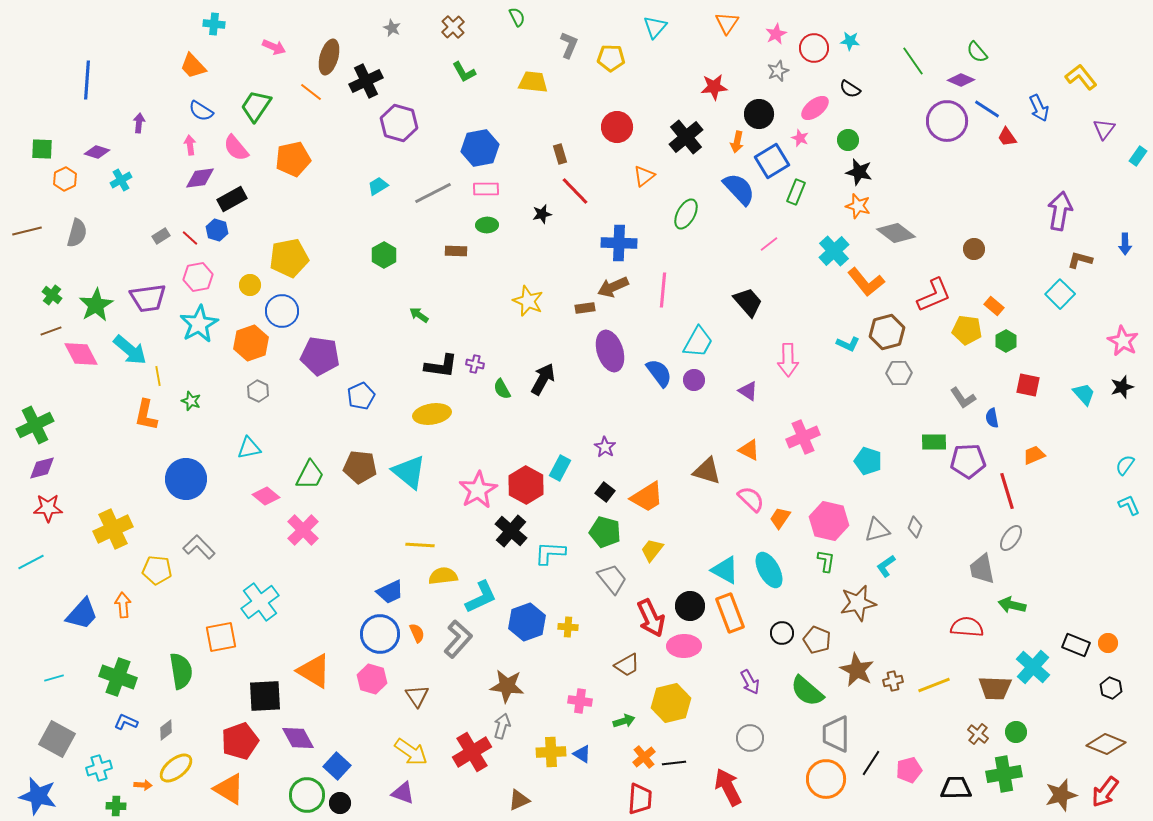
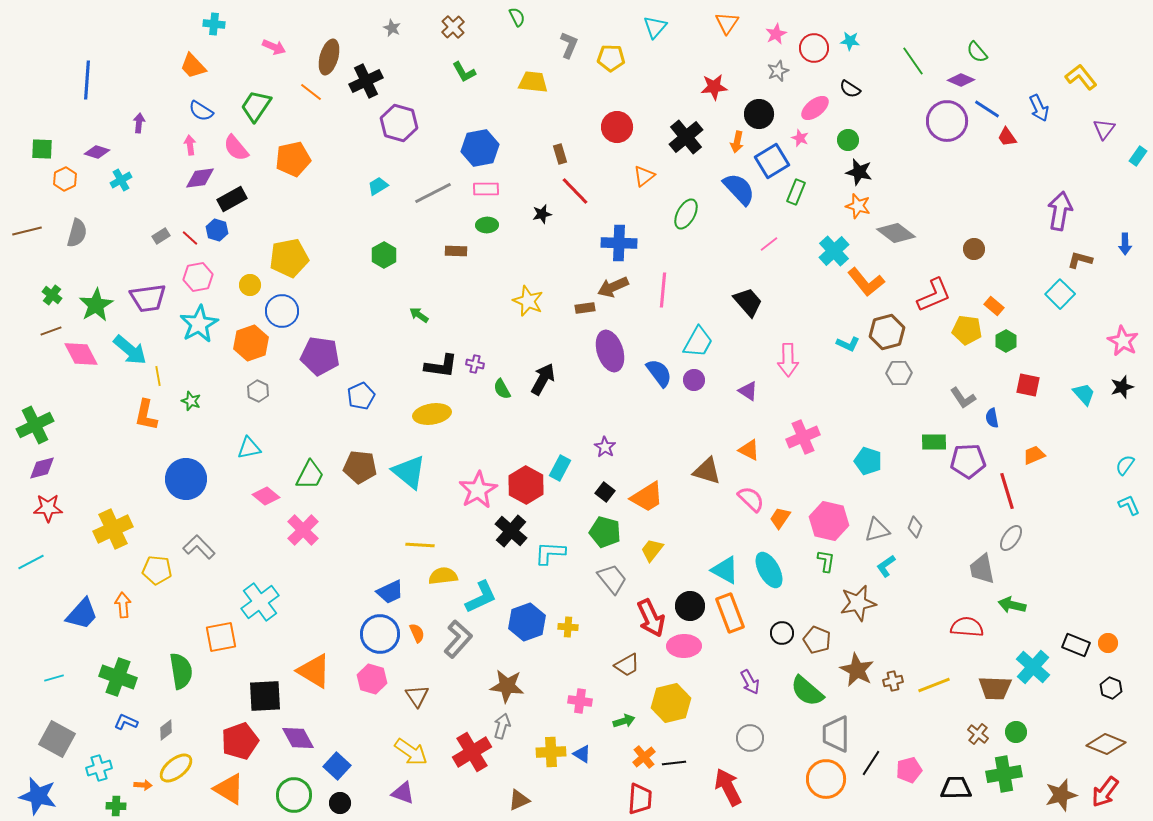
green circle at (307, 795): moved 13 px left
